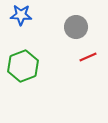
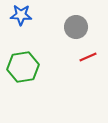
green hexagon: moved 1 px down; rotated 12 degrees clockwise
